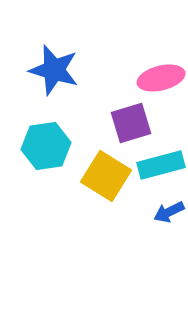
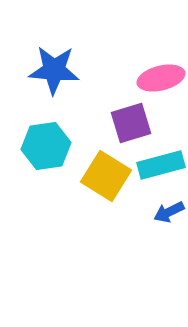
blue star: rotated 12 degrees counterclockwise
